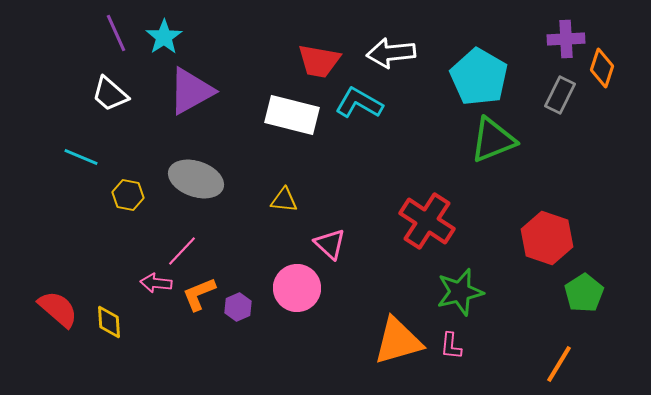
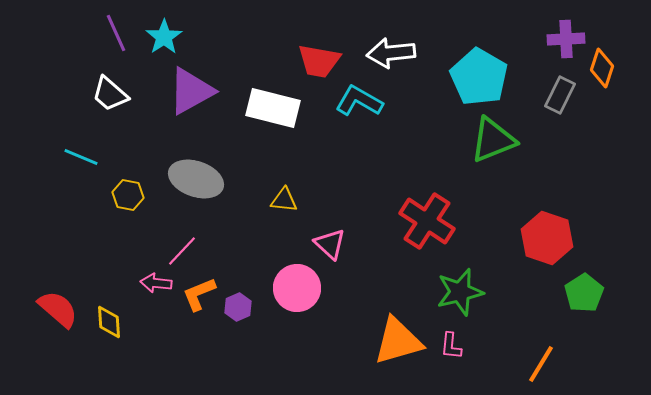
cyan L-shape: moved 2 px up
white rectangle: moved 19 px left, 7 px up
orange line: moved 18 px left
